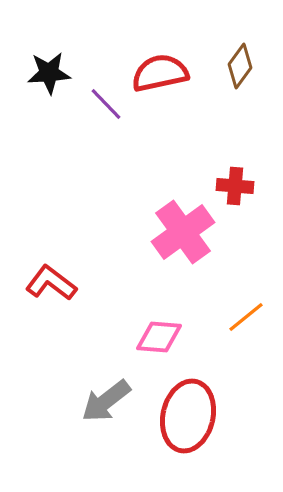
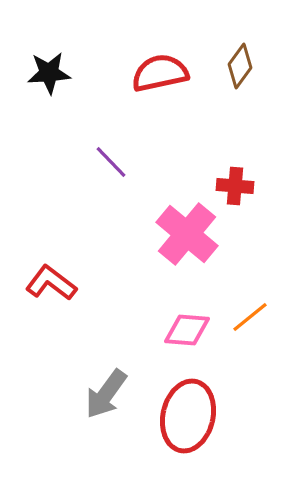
purple line: moved 5 px right, 58 px down
pink cross: moved 4 px right, 2 px down; rotated 14 degrees counterclockwise
orange line: moved 4 px right
pink diamond: moved 28 px right, 7 px up
gray arrow: moved 7 px up; rotated 16 degrees counterclockwise
